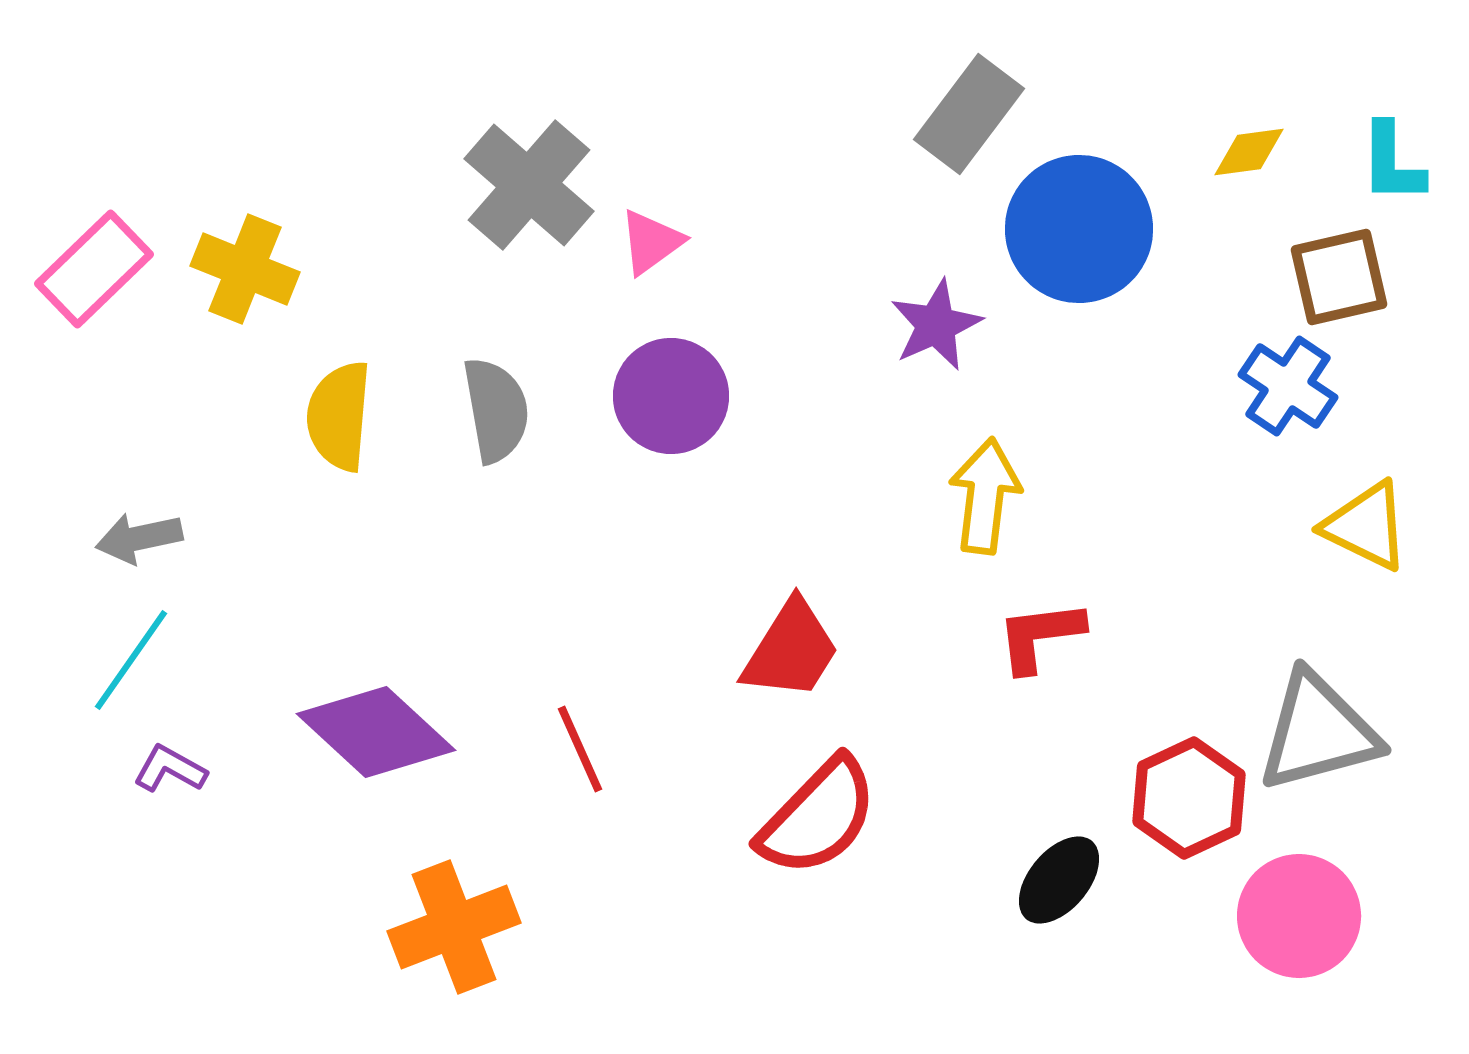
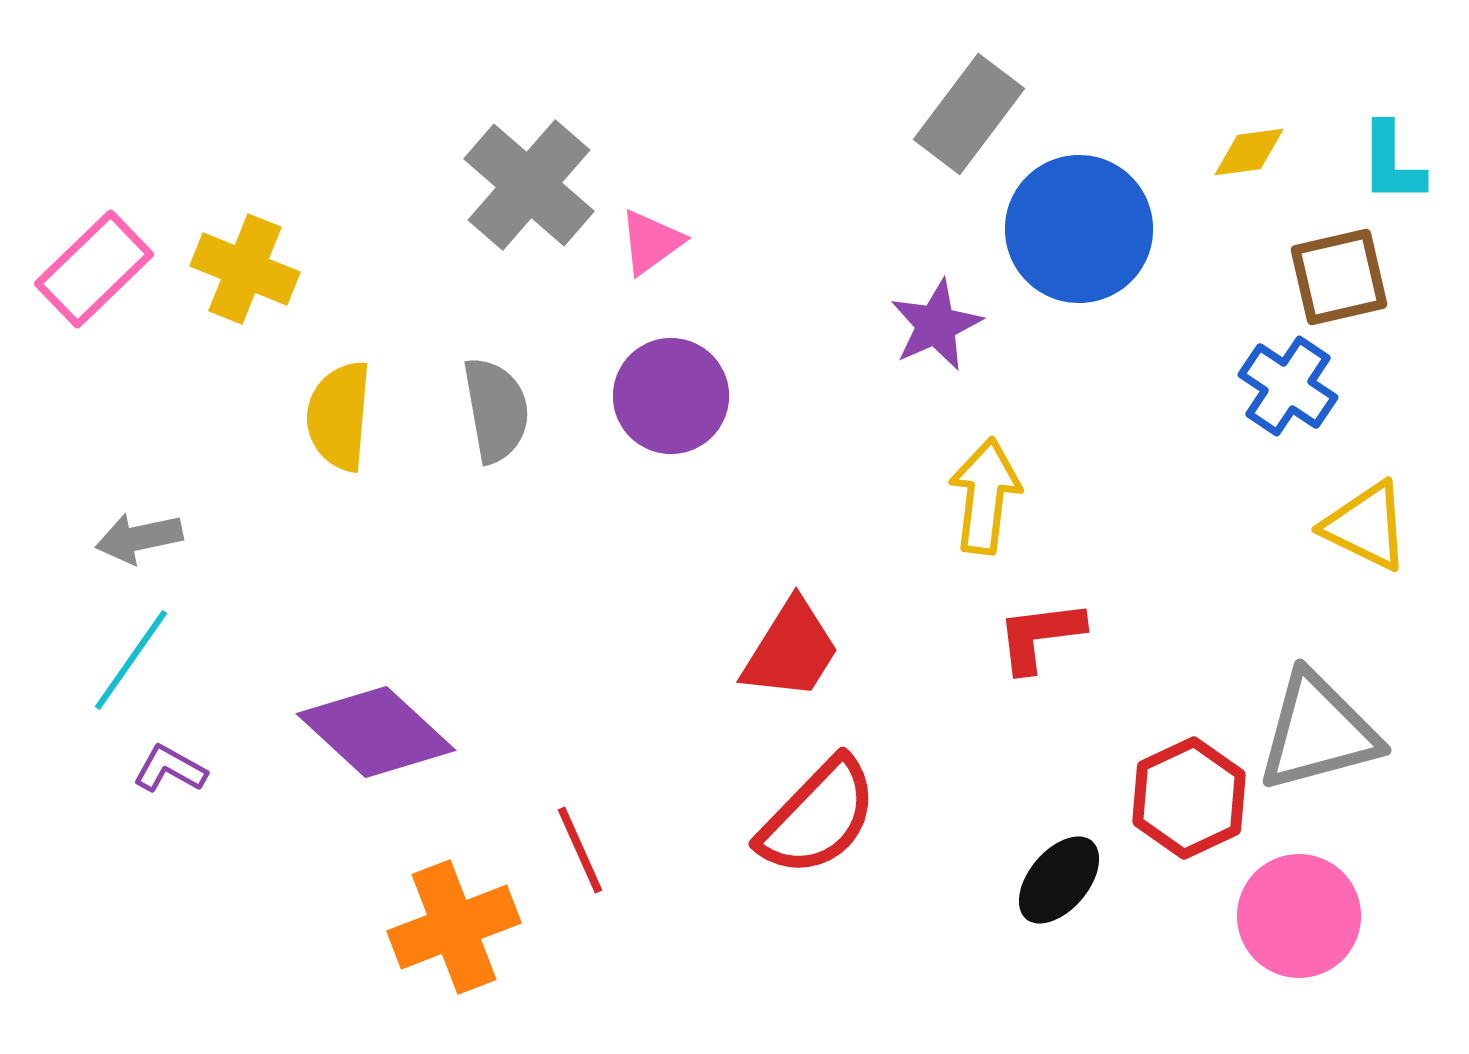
red line: moved 101 px down
